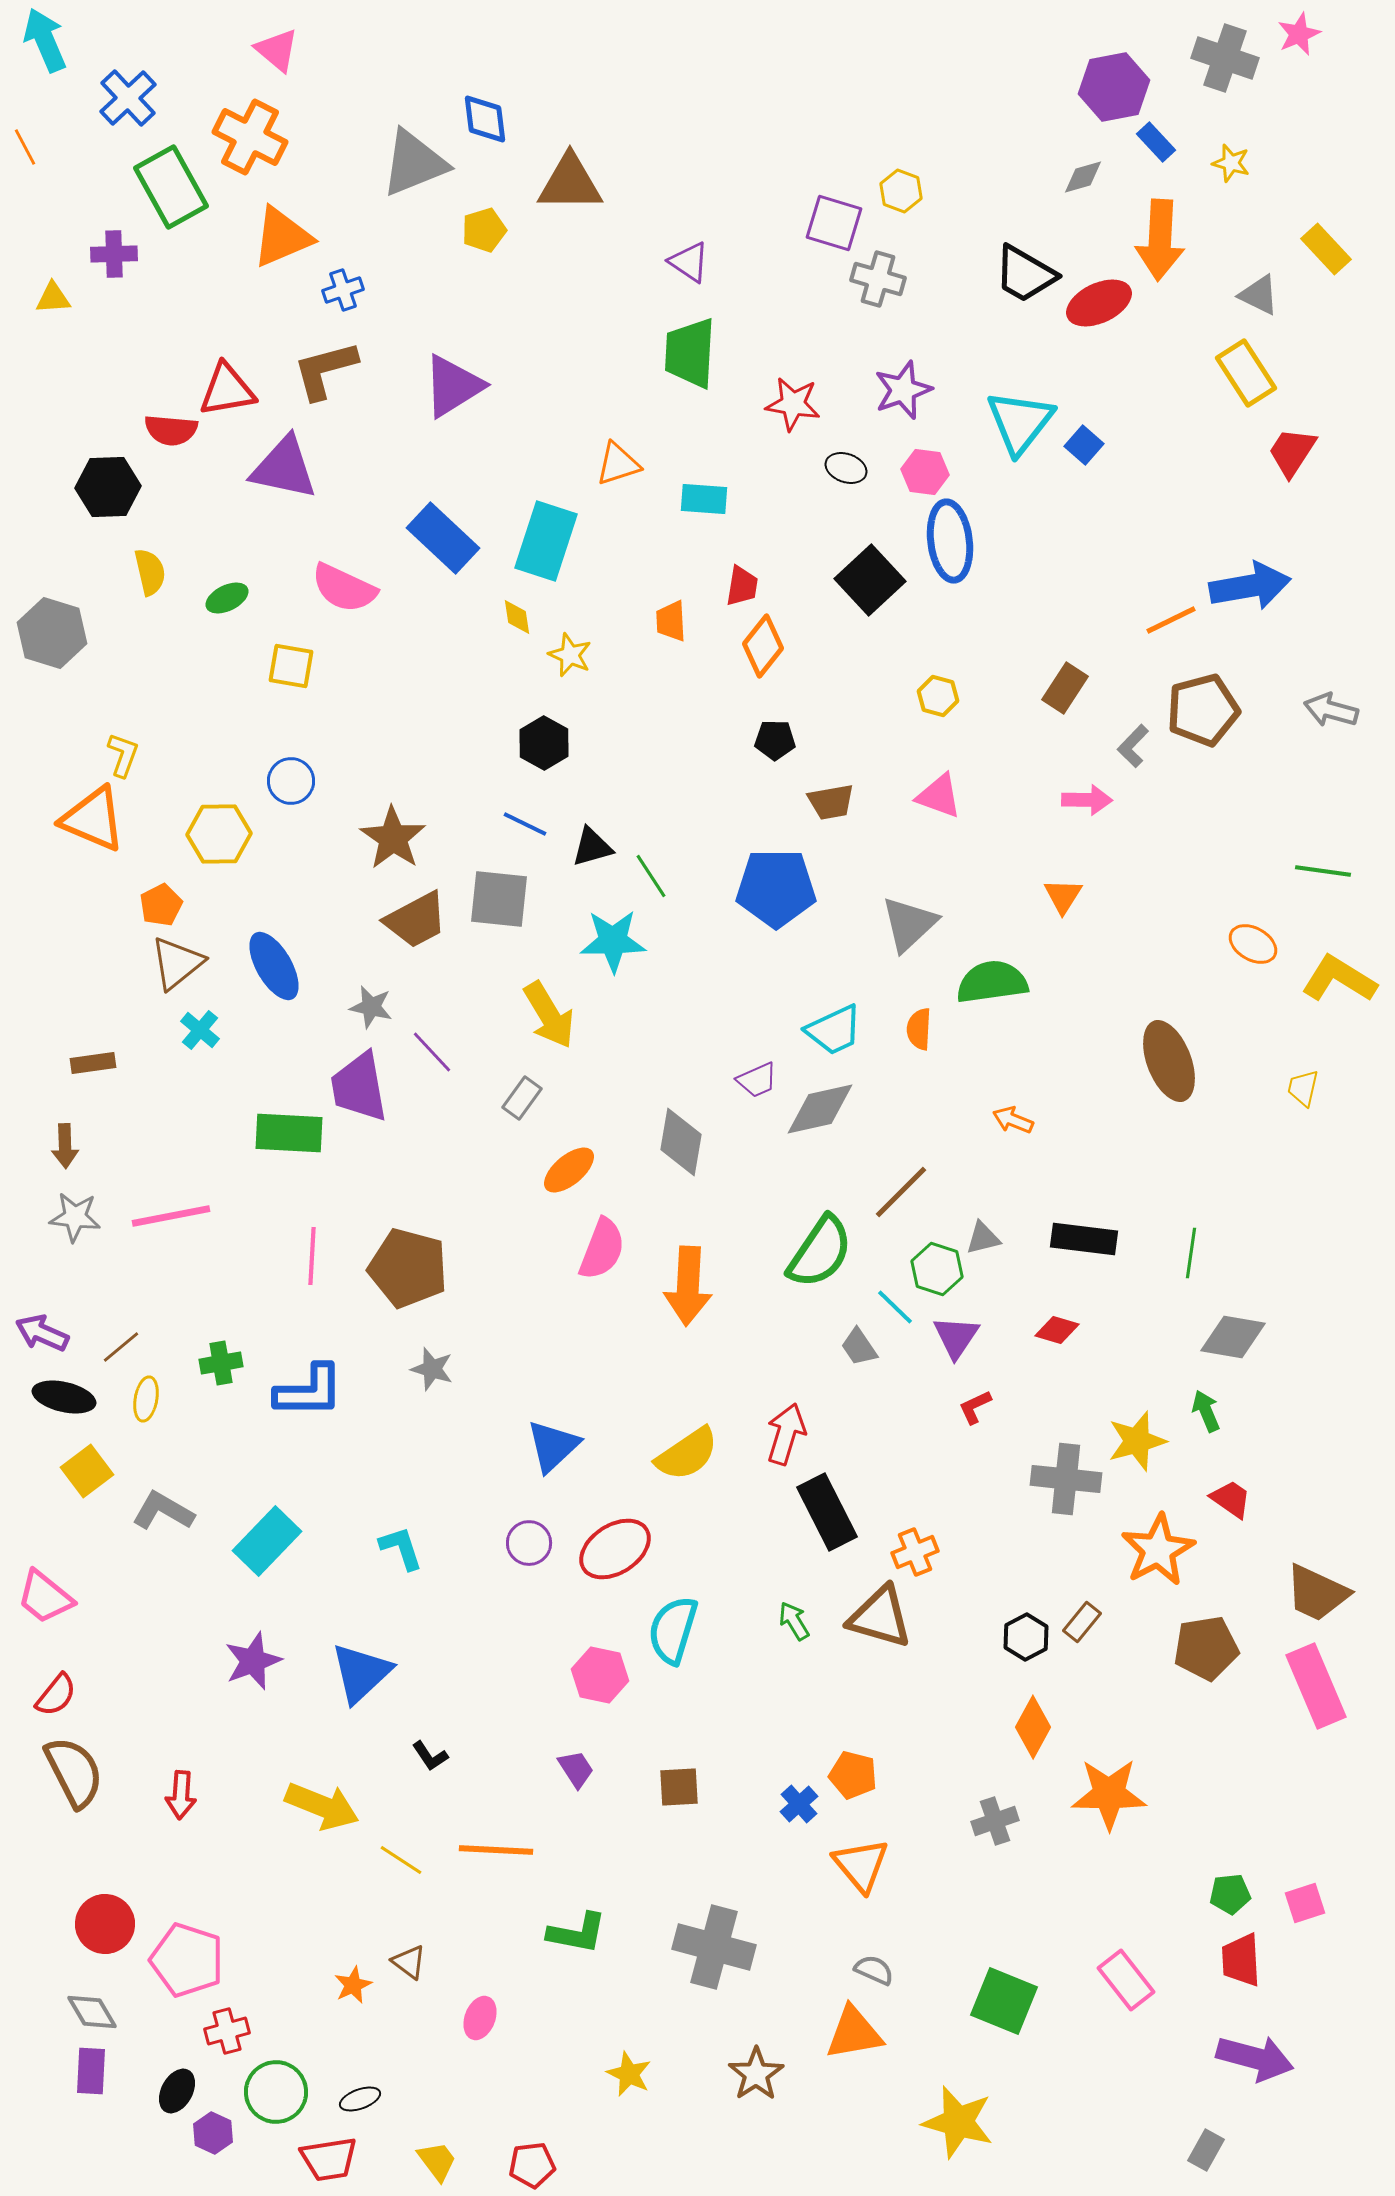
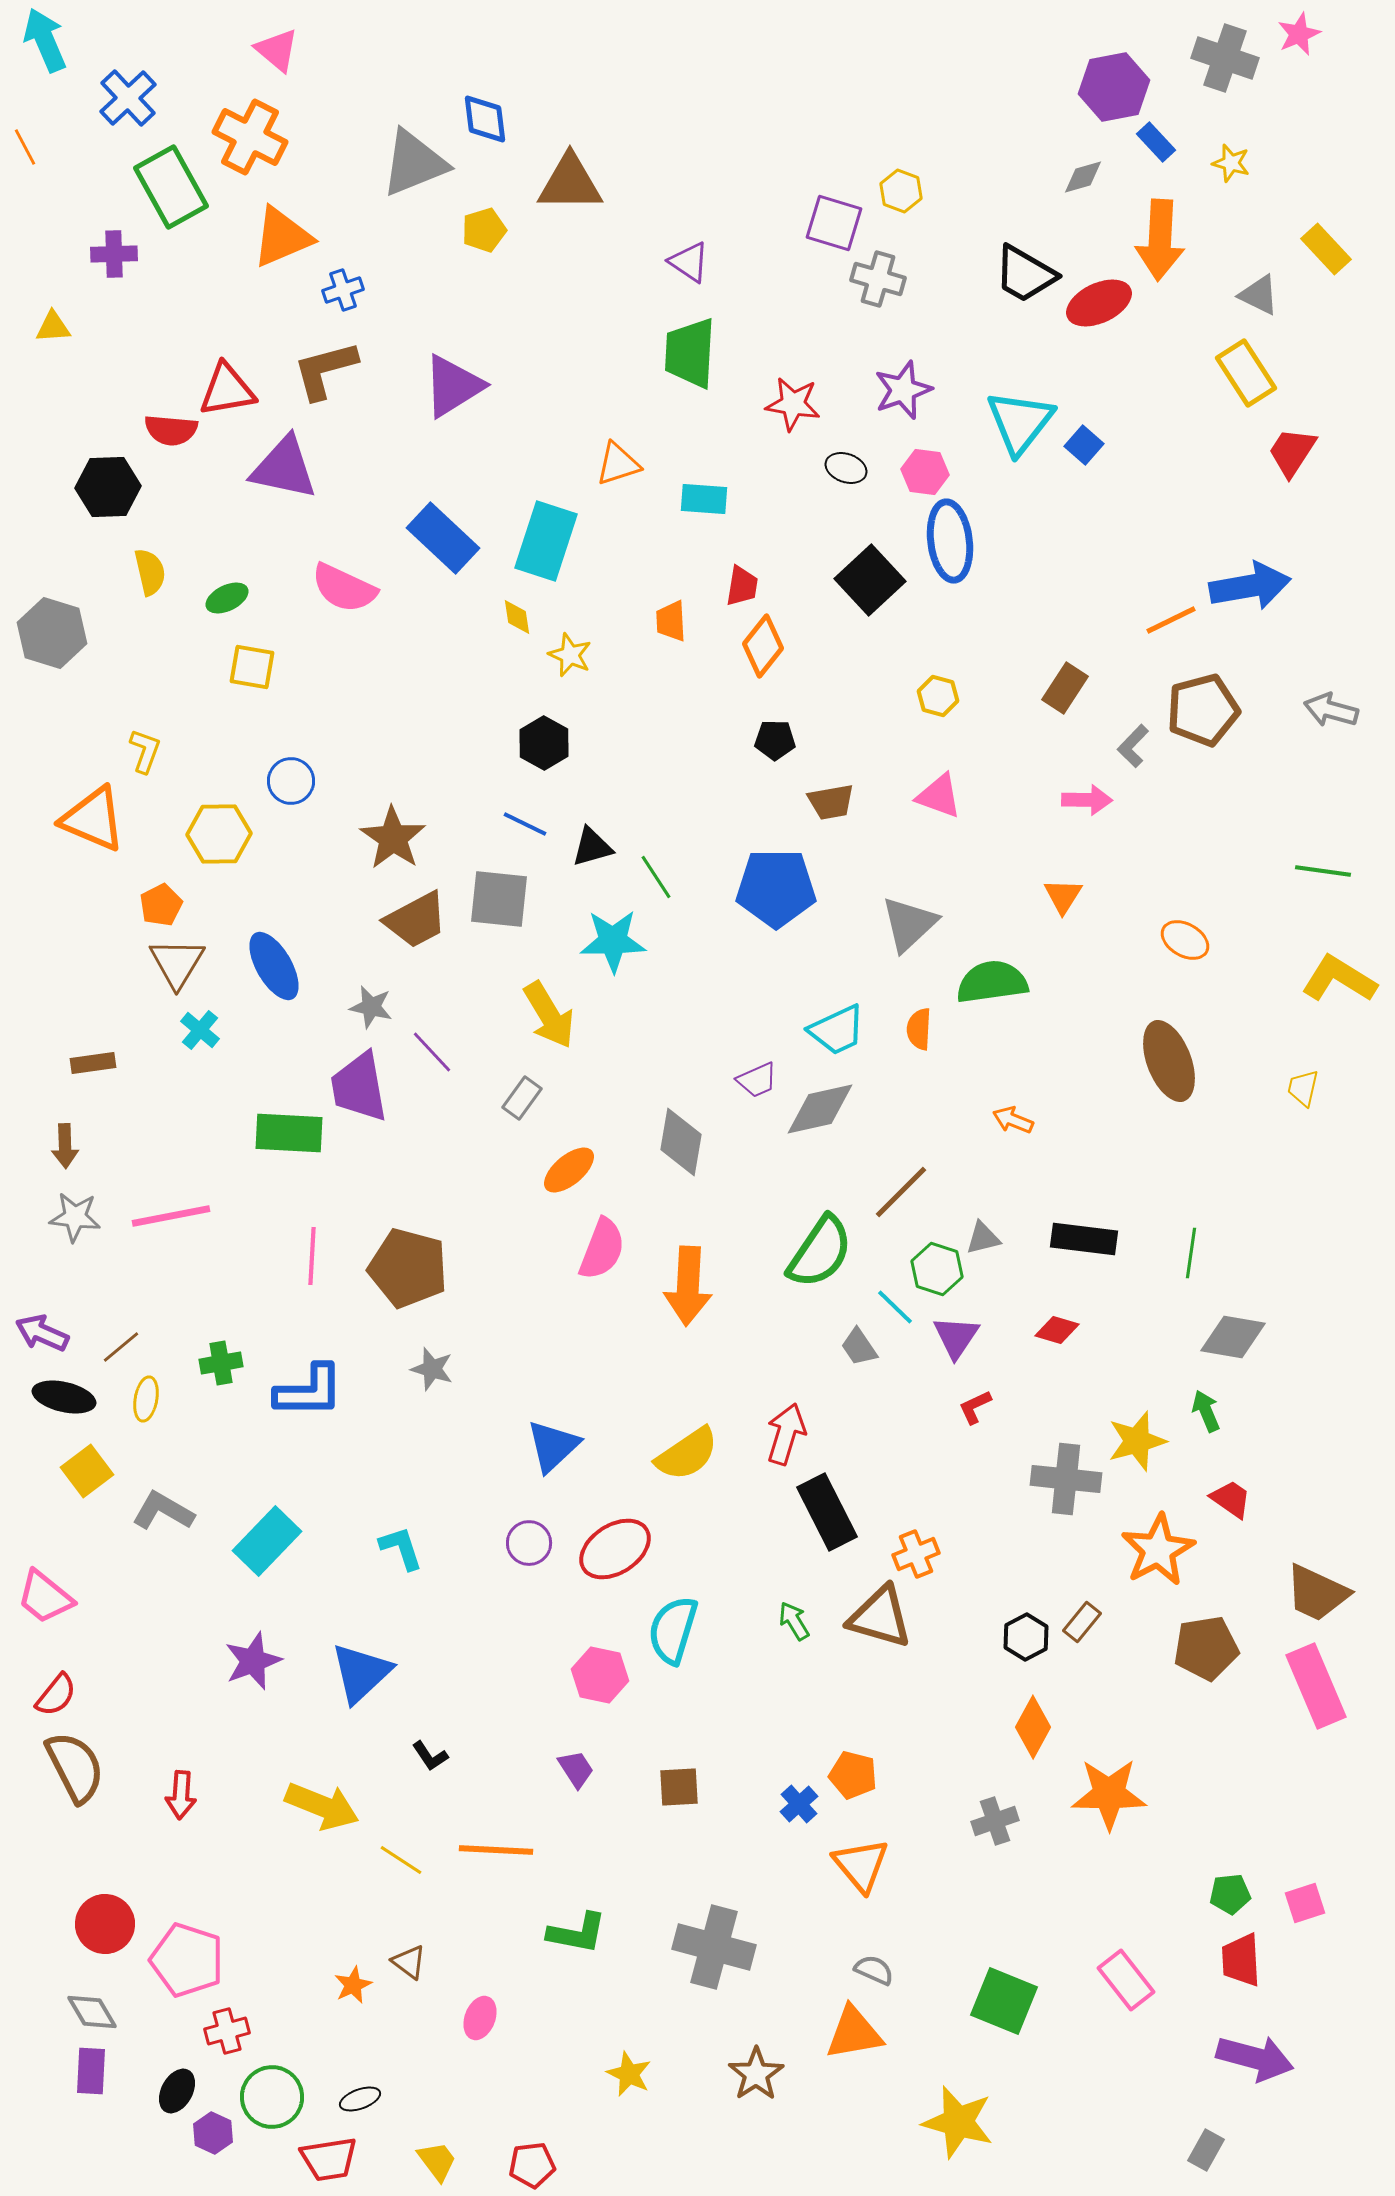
yellow triangle at (53, 298): moved 29 px down
yellow square at (291, 666): moved 39 px left, 1 px down
yellow L-shape at (123, 755): moved 22 px right, 4 px up
green line at (651, 876): moved 5 px right, 1 px down
orange ellipse at (1253, 944): moved 68 px left, 4 px up
brown triangle at (177, 963): rotated 20 degrees counterclockwise
cyan trapezoid at (834, 1030): moved 3 px right
orange cross at (915, 1552): moved 1 px right, 2 px down
brown semicircle at (74, 1772): moved 1 px right, 5 px up
green circle at (276, 2092): moved 4 px left, 5 px down
